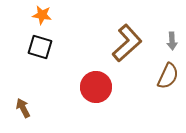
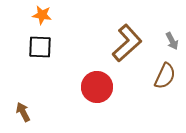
gray arrow: rotated 24 degrees counterclockwise
black square: rotated 15 degrees counterclockwise
brown semicircle: moved 3 px left
red circle: moved 1 px right
brown arrow: moved 4 px down
